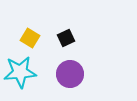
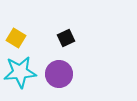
yellow square: moved 14 px left
purple circle: moved 11 px left
